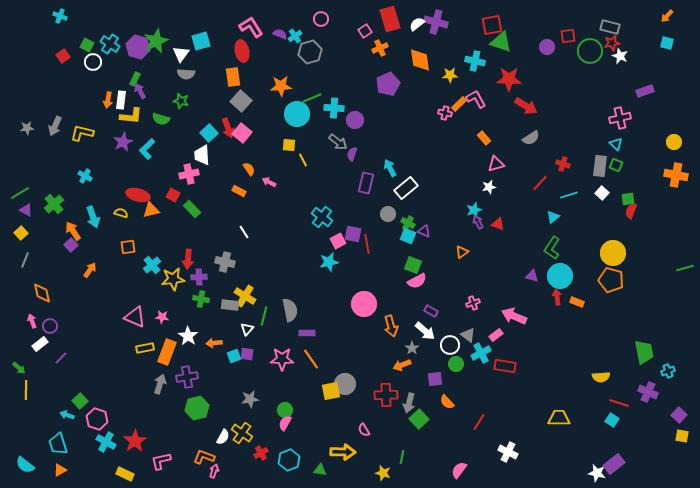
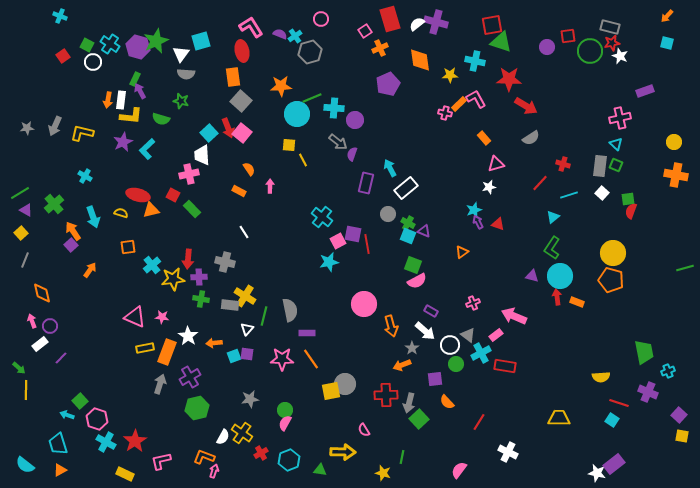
pink arrow at (269, 182): moved 1 px right, 4 px down; rotated 64 degrees clockwise
purple cross at (187, 377): moved 3 px right; rotated 20 degrees counterclockwise
